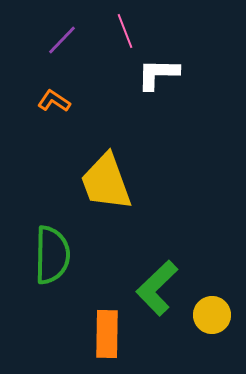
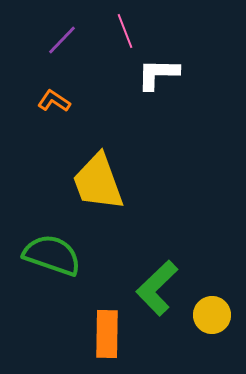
yellow trapezoid: moved 8 px left
green semicircle: rotated 72 degrees counterclockwise
